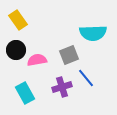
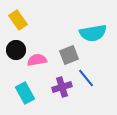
cyan semicircle: rotated 8 degrees counterclockwise
